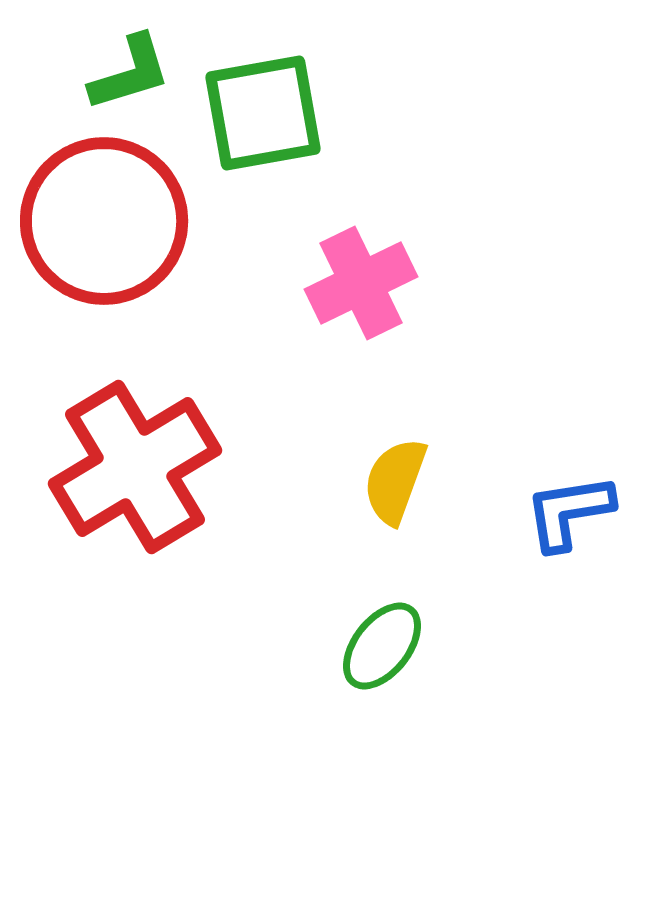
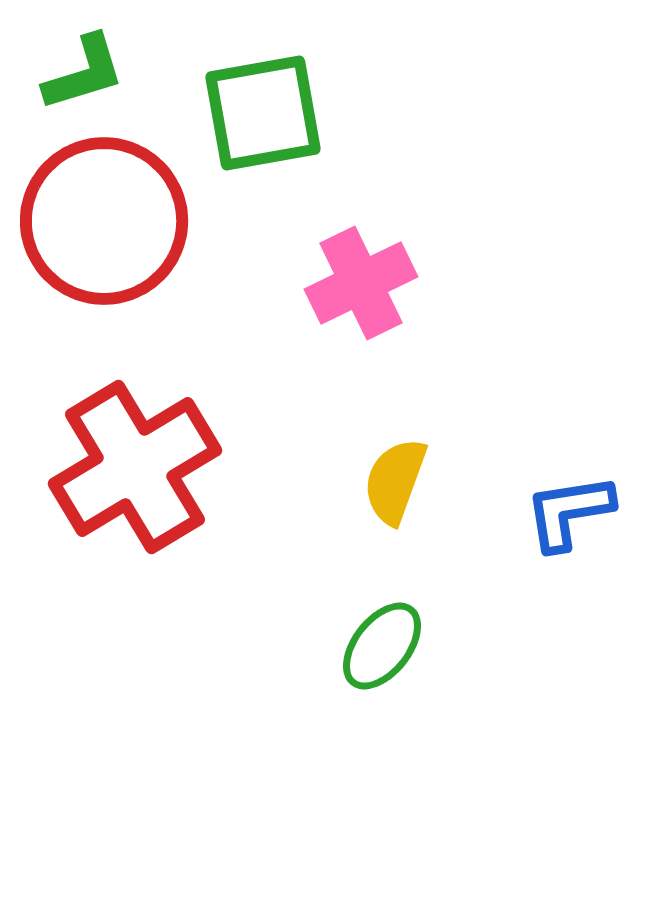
green L-shape: moved 46 px left
